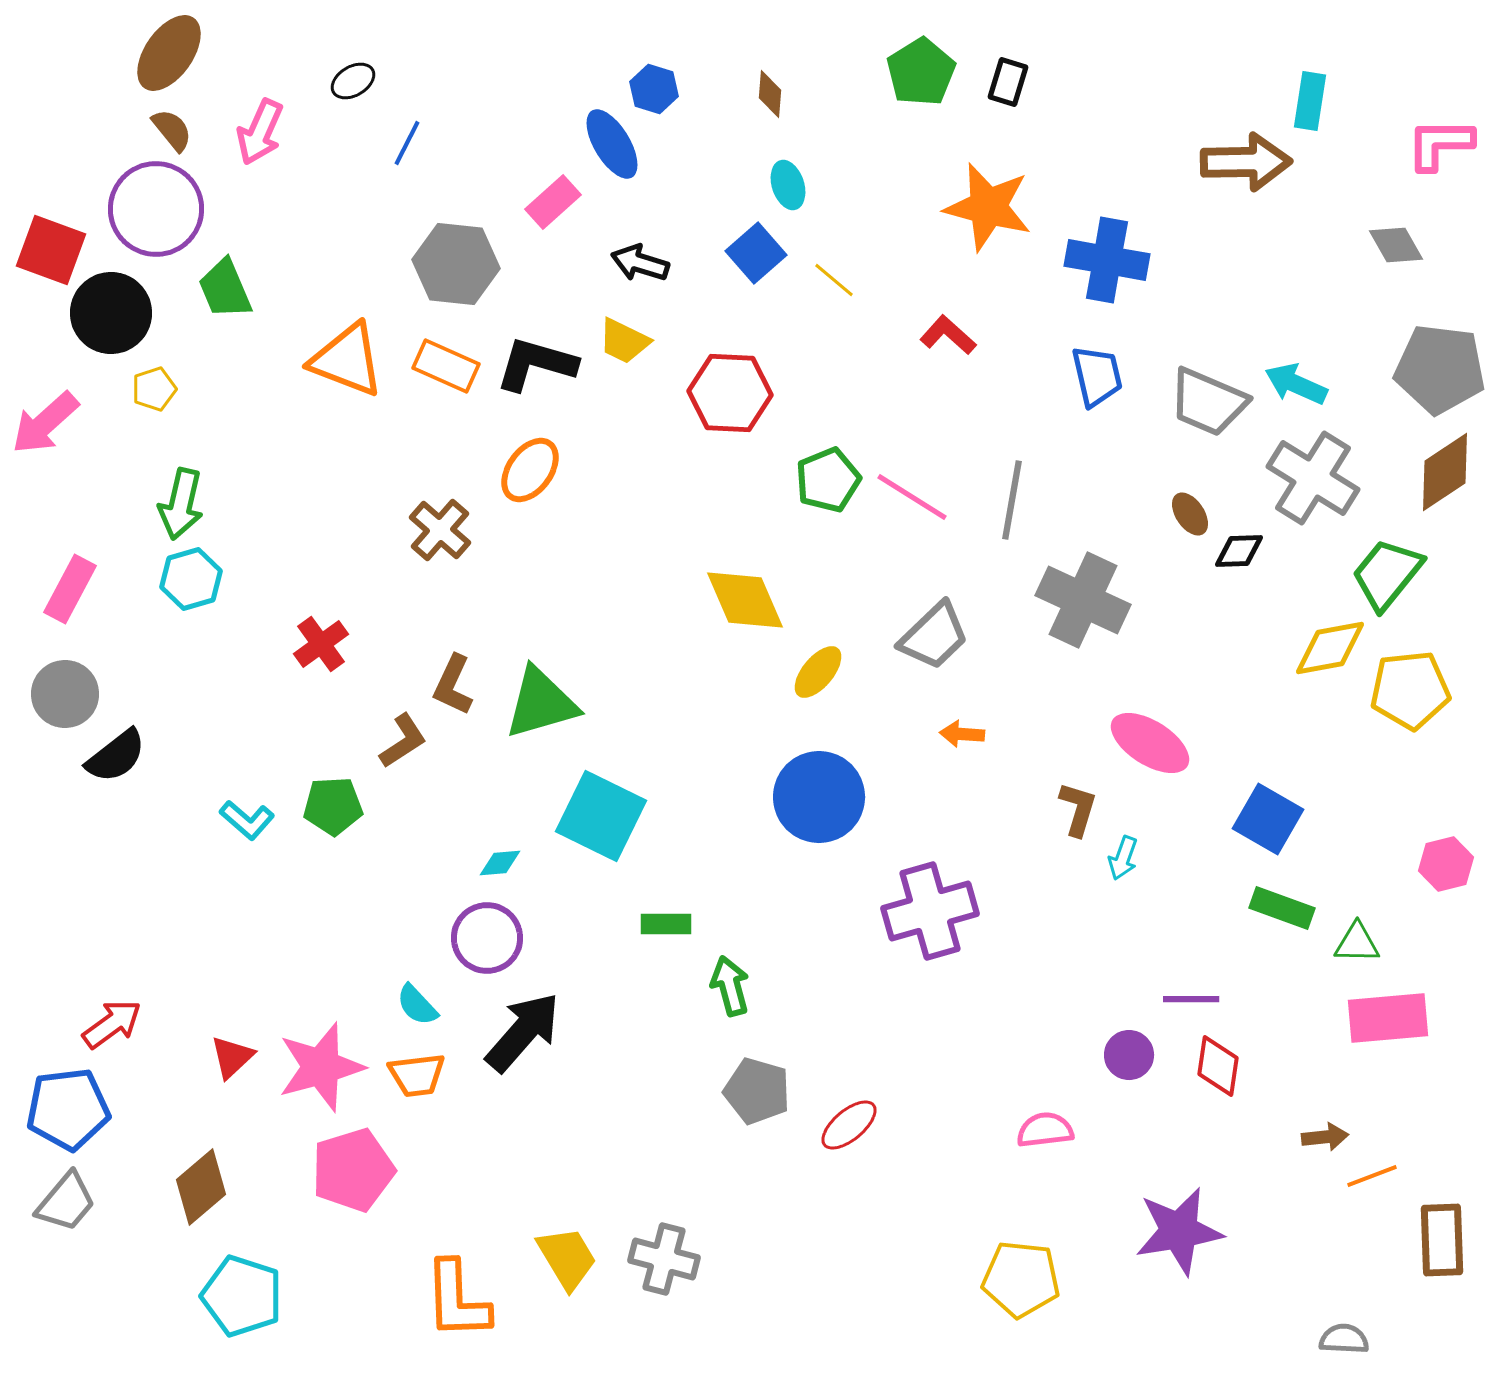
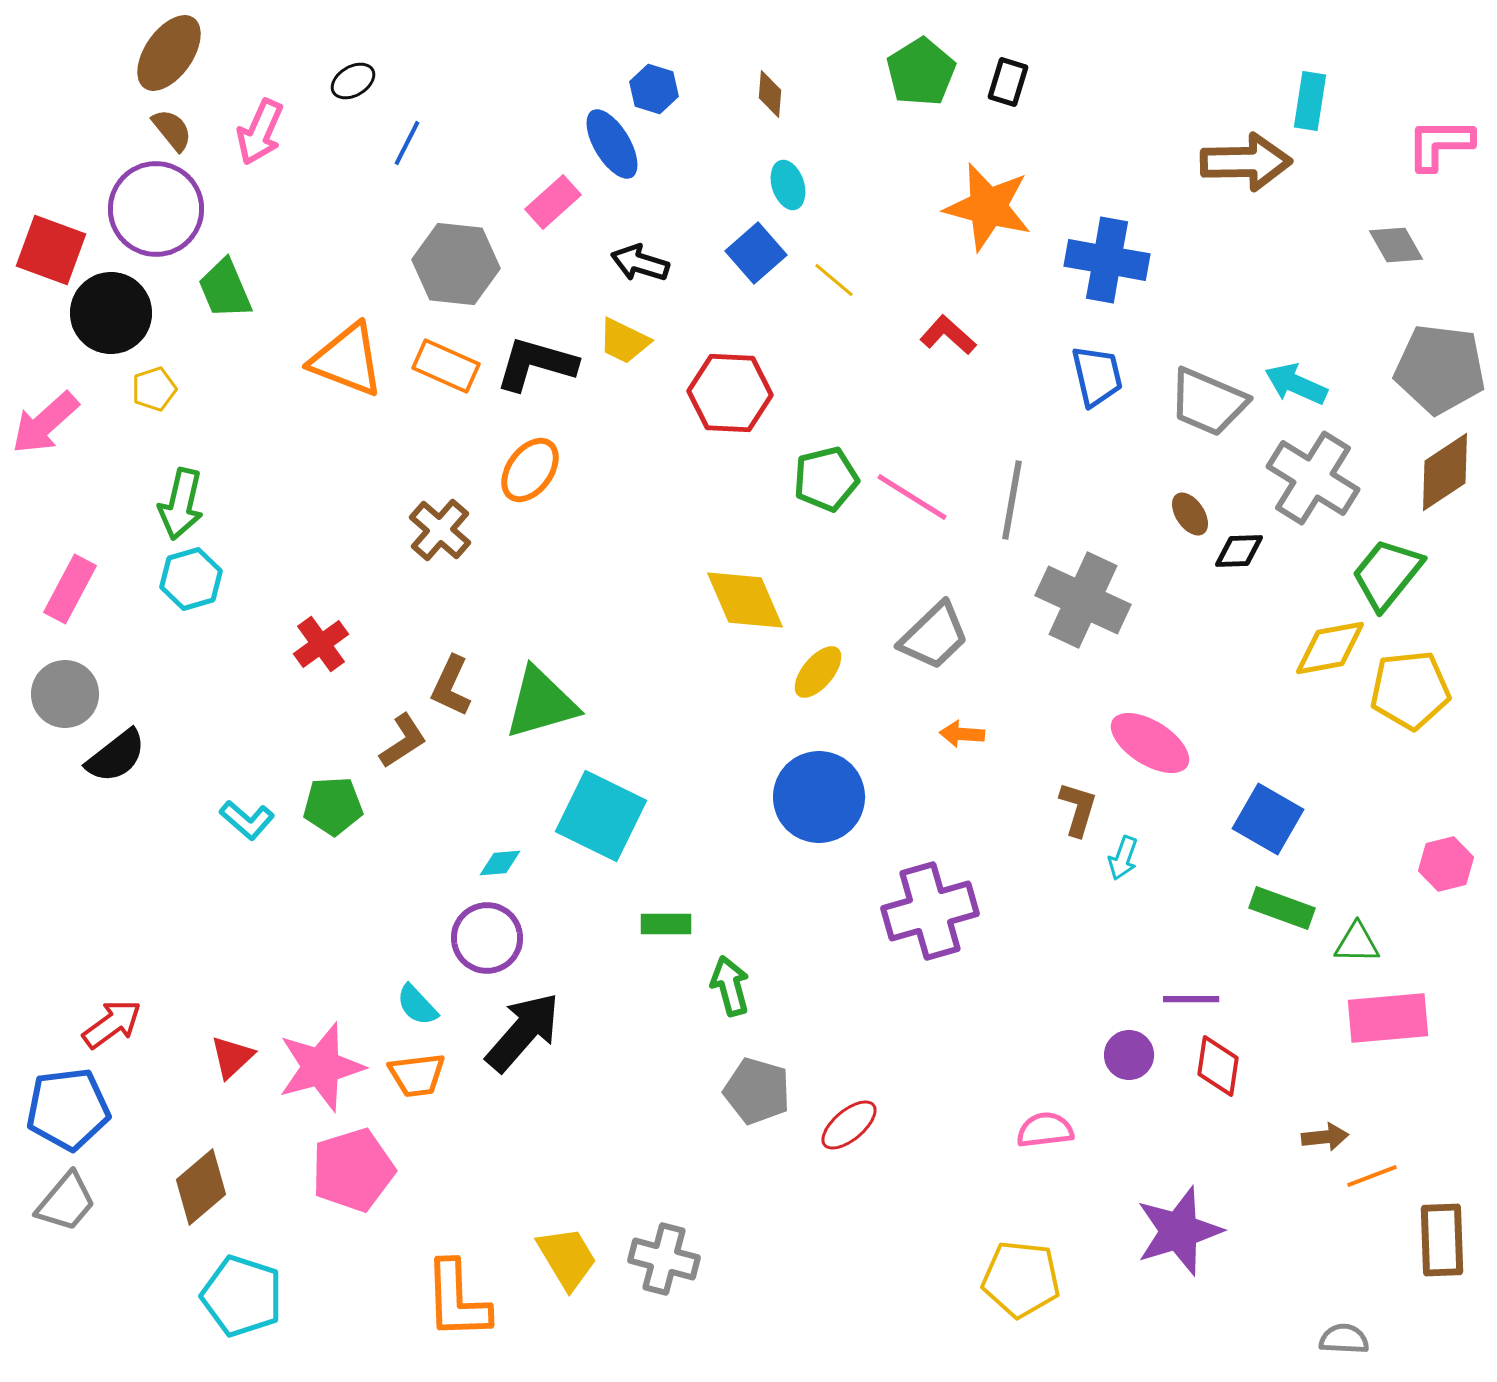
green pentagon at (828, 480): moved 2 px left, 1 px up; rotated 8 degrees clockwise
brown L-shape at (453, 685): moved 2 px left, 1 px down
purple star at (1179, 1231): rotated 8 degrees counterclockwise
